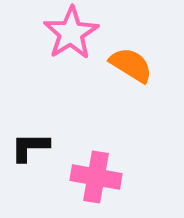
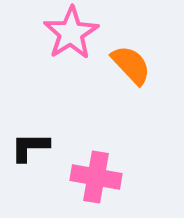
orange semicircle: rotated 15 degrees clockwise
